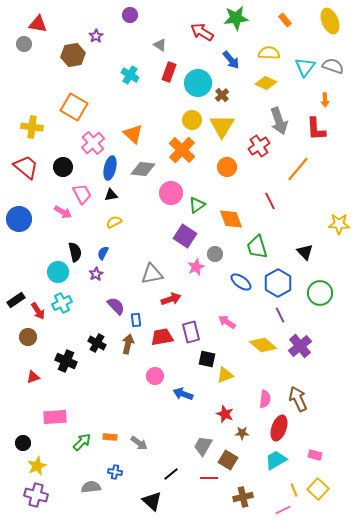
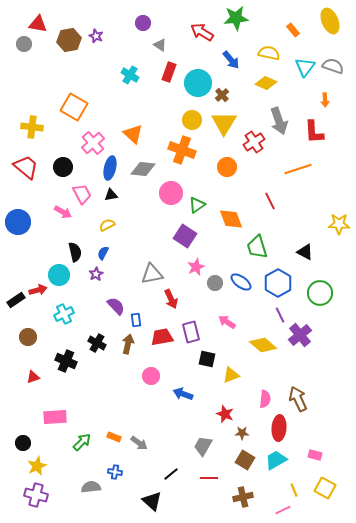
purple circle at (130, 15): moved 13 px right, 8 px down
orange rectangle at (285, 20): moved 8 px right, 10 px down
purple star at (96, 36): rotated 16 degrees counterclockwise
yellow semicircle at (269, 53): rotated 10 degrees clockwise
brown hexagon at (73, 55): moved 4 px left, 15 px up
yellow triangle at (222, 126): moved 2 px right, 3 px up
red L-shape at (316, 129): moved 2 px left, 3 px down
red cross at (259, 146): moved 5 px left, 4 px up
orange cross at (182, 150): rotated 24 degrees counterclockwise
orange line at (298, 169): rotated 32 degrees clockwise
blue circle at (19, 219): moved 1 px left, 3 px down
yellow semicircle at (114, 222): moved 7 px left, 3 px down
black triangle at (305, 252): rotated 18 degrees counterclockwise
gray circle at (215, 254): moved 29 px down
cyan circle at (58, 272): moved 1 px right, 3 px down
red arrow at (171, 299): rotated 84 degrees clockwise
cyan cross at (62, 303): moved 2 px right, 11 px down
red arrow at (38, 311): moved 21 px up; rotated 72 degrees counterclockwise
purple cross at (300, 346): moved 11 px up
yellow triangle at (225, 375): moved 6 px right
pink circle at (155, 376): moved 4 px left
red ellipse at (279, 428): rotated 15 degrees counterclockwise
orange rectangle at (110, 437): moved 4 px right; rotated 16 degrees clockwise
brown square at (228, 460): moved 17 px right
yellow square at (318, 489): moved 7 px right, 1 px up; rotated 15 degrees counterclockwise
